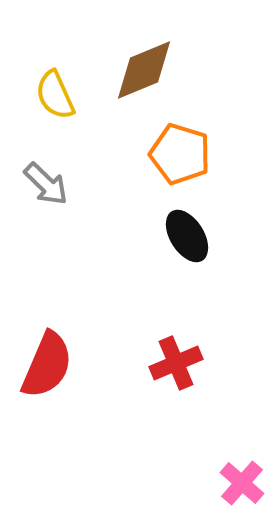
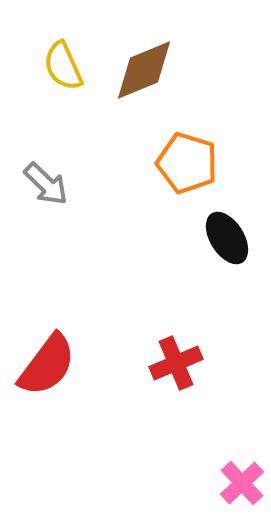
yellow semicircle: moved 8 px right, 29 px up
orange pentagon: moved 7 px right, 9 px down
black ellipse: moved 40 px right, 2 px down
red semicircle: rotated 14 degrees clockwise
pink cross: rotated 6 degrees clockwise
